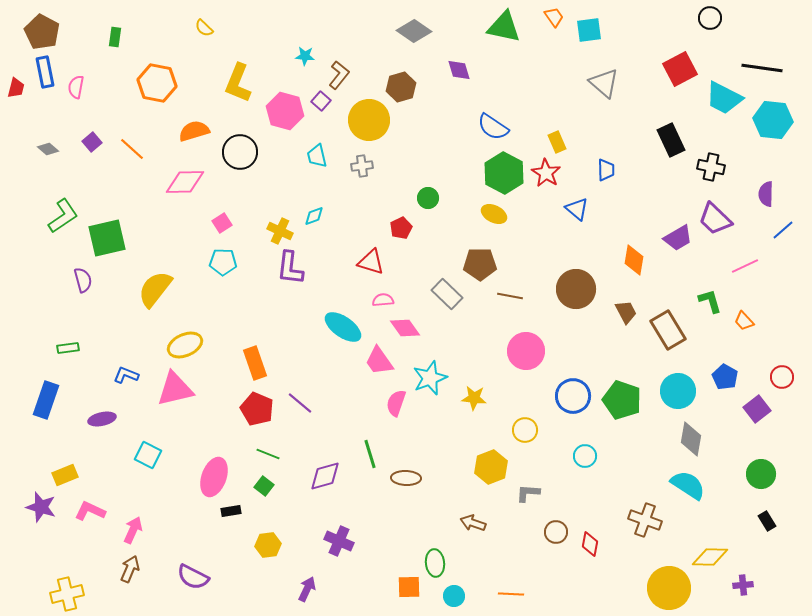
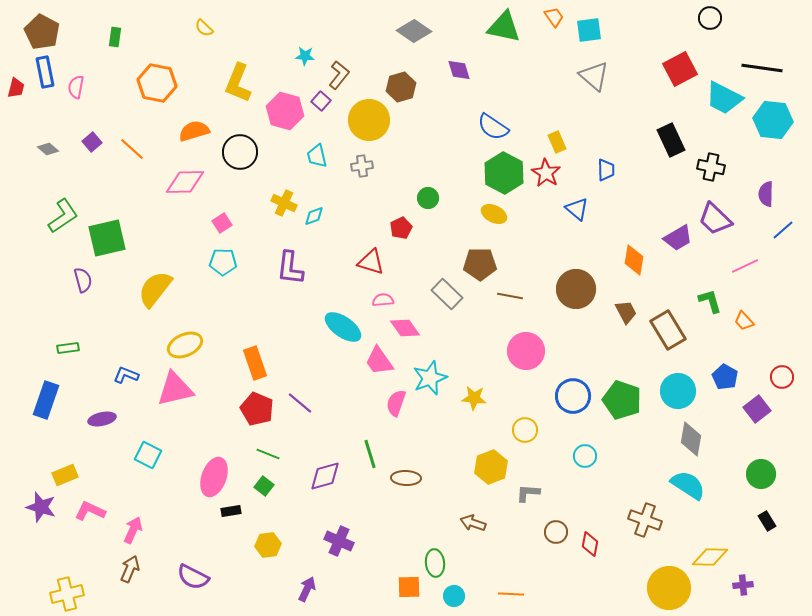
gray triangle at (604, 83): moved 10 px left, 7 px up
yellow cross at (280, 231): moved 4 px right, 28 px up
